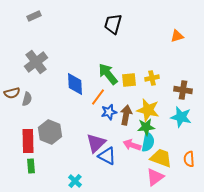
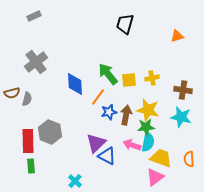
black trapezoid: moved 12 px right
